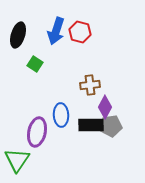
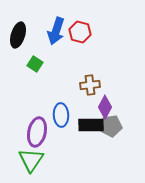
green triangle: moved 14 px right
